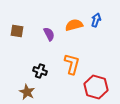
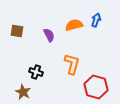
purple semicircle: moved 1 px down
black cross: moved 4 px left, 1 px down
brown star: moved 4 px left
